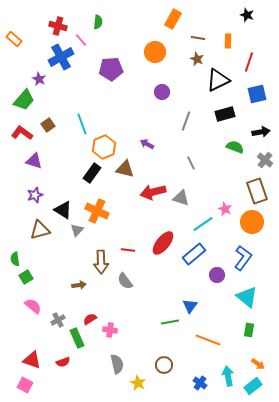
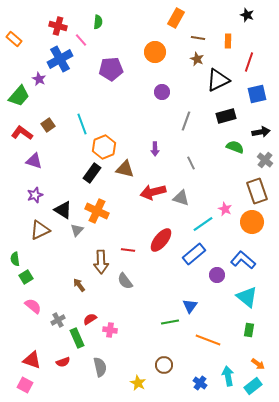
orange rectangle at (173, 19): moved 3 px right, 1 px up
blue cross at (61, 57): moved 1 px left, 2 px down
green trapezoid at (24, 100): moved 5 px left, 4 px up
black rectangle at (225, 114): moved 1 px right, 2 px down
purple arrow at (147, 144): moved 8 px right, 5 px down; rotated 120 degrees counterclockwise
brown triangle at (40, 230): rotated 10 degrees counterclockwise
red ellipse at (163, 243): moved 2 px left, 3 px up
blue L-shape at (243, 258): moved 2 px down; rotated 85 degrees counterclockwise
brown arrow at (79, 285): rotated 120 degrees counterclockwise
gray semicircle at (117, 364): moved 17 px left, 3 px down
